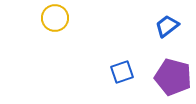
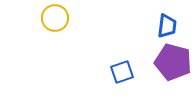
blue trapezoid: rotated 135 degrees clockwise
purple pentagon: moved 15 px up
